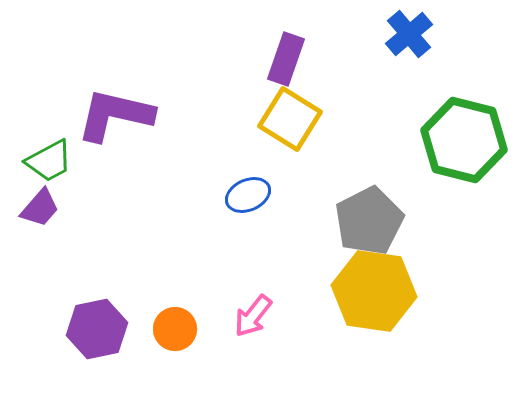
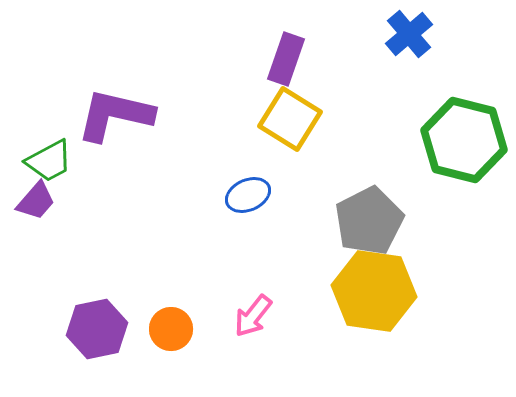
purple trapezoid: moved 4 px left, 7 px up
orange circle: moved 4 px left
